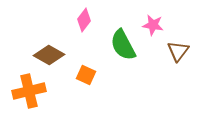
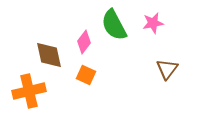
pink diamond: moved 22 px down
pink star: moved 2 px up; rotated 20 degrees counterclockwise
green semicircle: moved 9 px left, 20 px up
brown triangle: moved 11 px left, 18 px down
brown diamond: rotated 48 degrees clockwise
